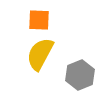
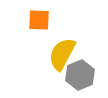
yellow semicircle: moved 22 px right
